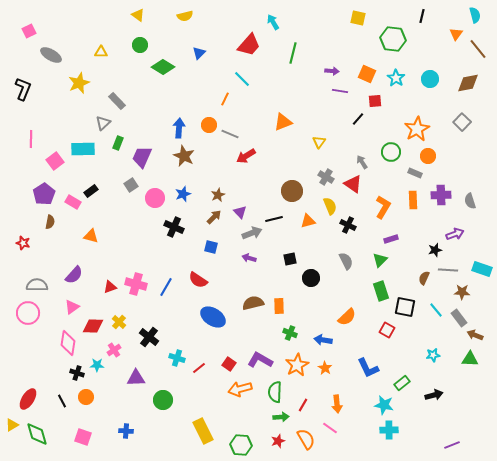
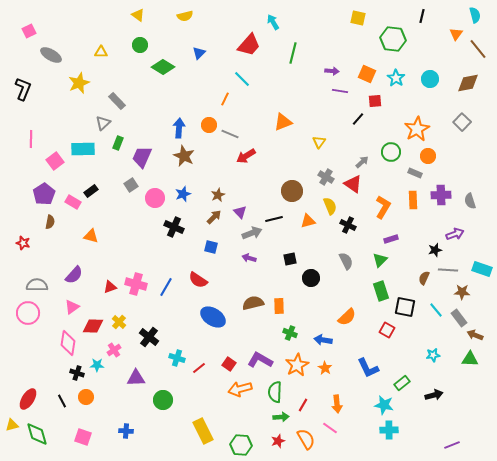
gray arrow at (362, 162): rotated 80 degrees clockwise
yellow triangle at (12, 425): rotated 16 degrees clockwise
